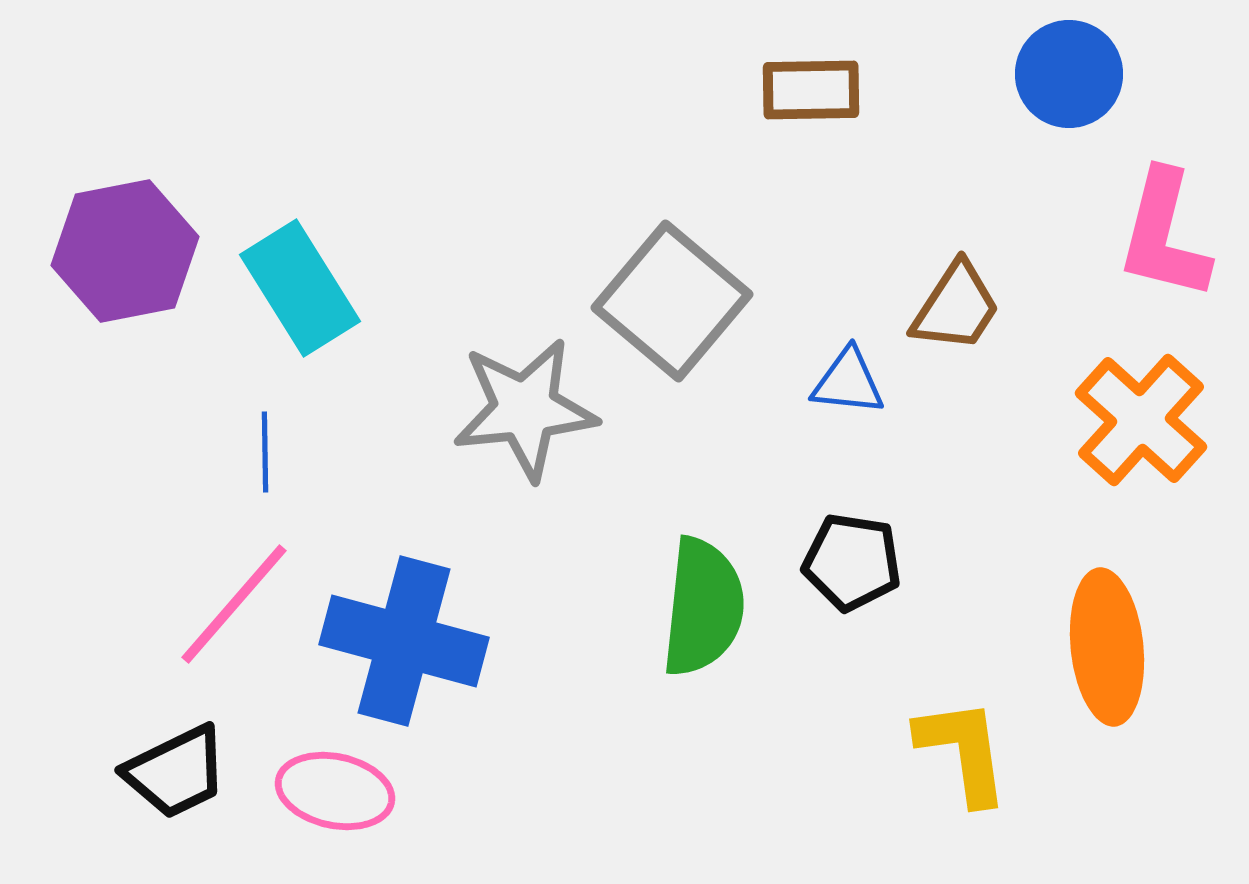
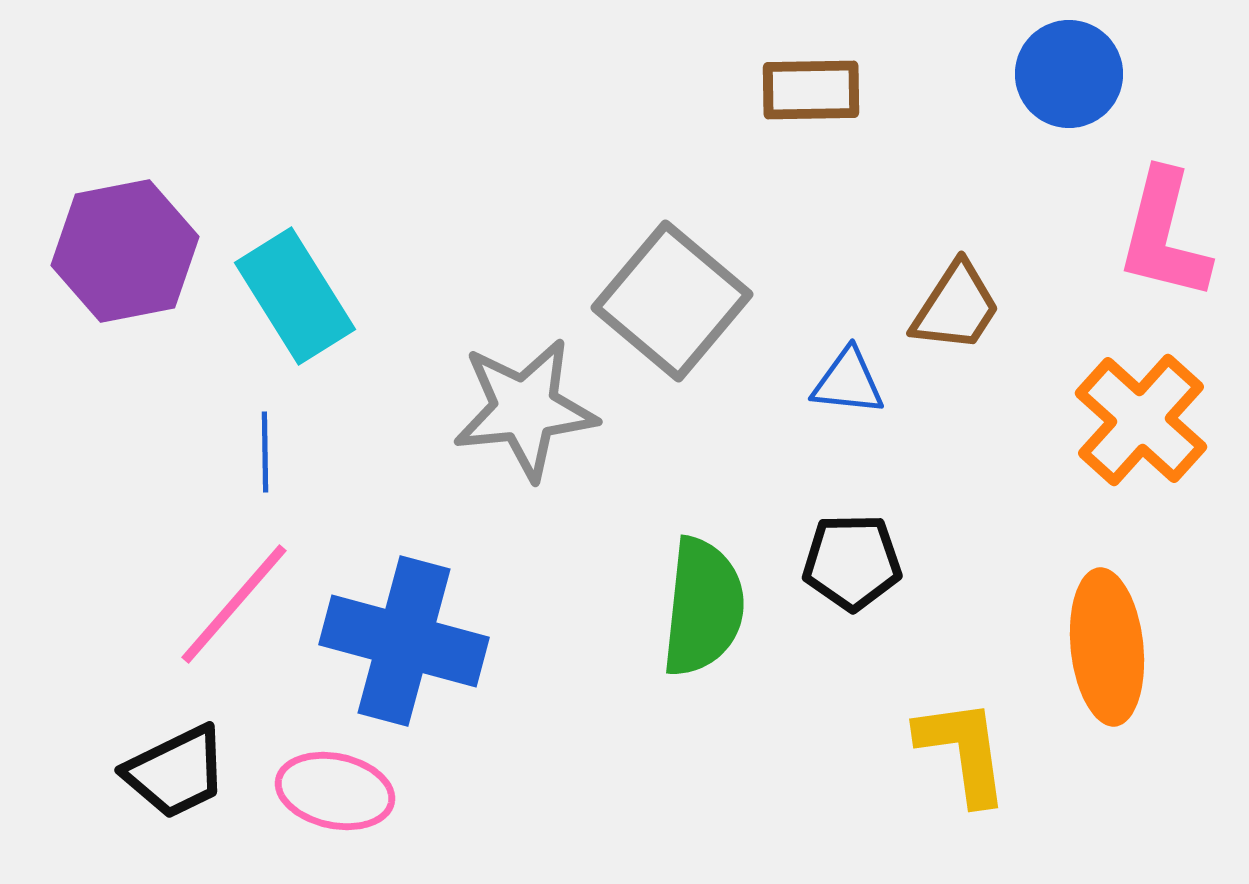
cyan rectangle: moved 5 px left, 8 px down
black pentagon: rotated 10 degrees counterclockwise
